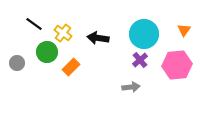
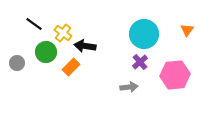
orange triangle: moved 3 px right
black arrow: moved 13 px left, 8 px down
green circle: moved 1 px left
purple cross: moved 2 px down
pink hexagon: moved 2 px left, 10 px down
gray arrow: moved 2 px left
